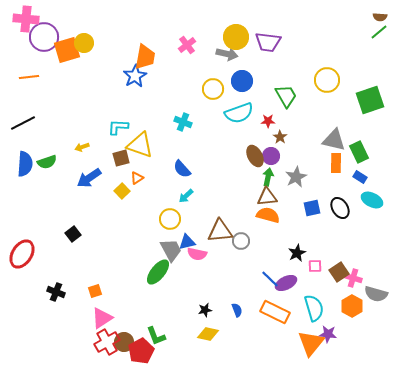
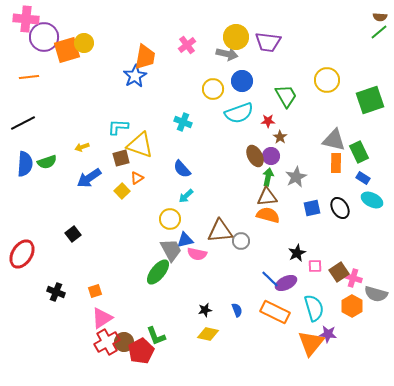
blue rectangle at (360, 177): moved 3 px right, 1 px down
blue triangle at (187, 242): moved 2 px left, 2 px up
